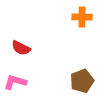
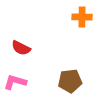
brown pentagon: moved 12 px left; rotated 15 degrees clockwise
